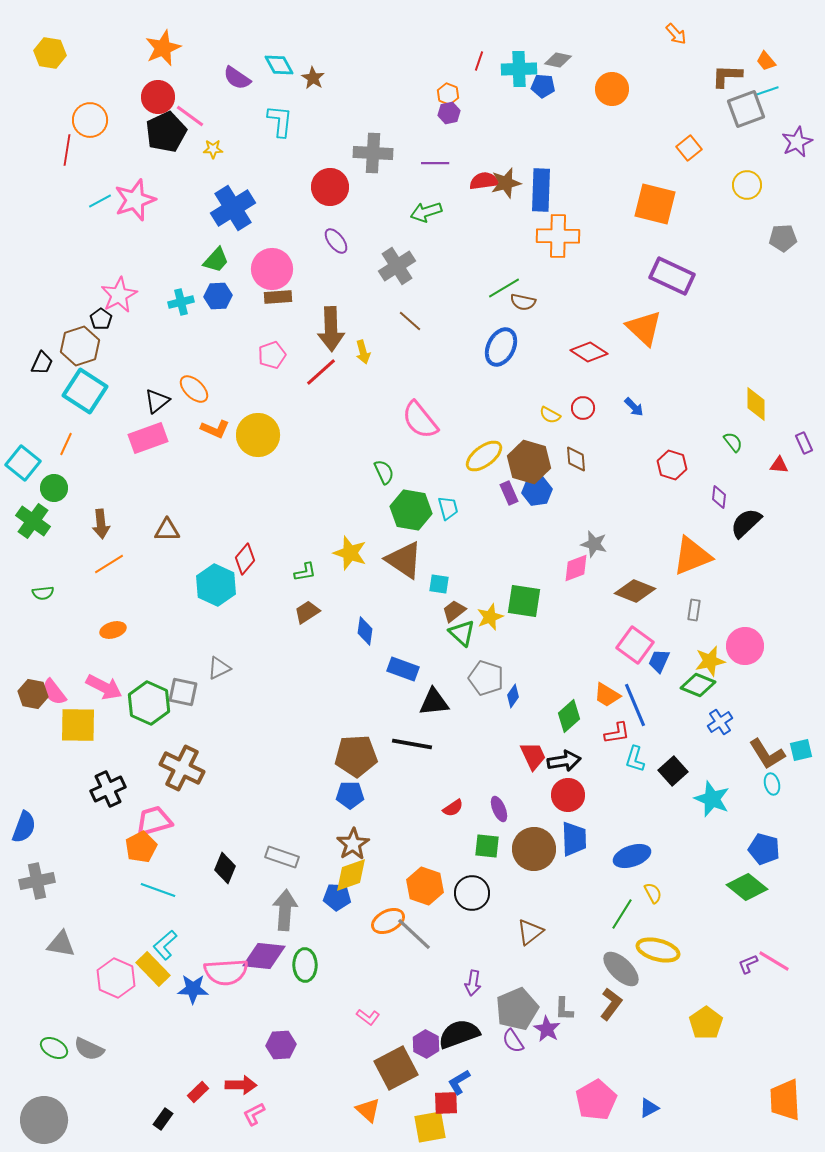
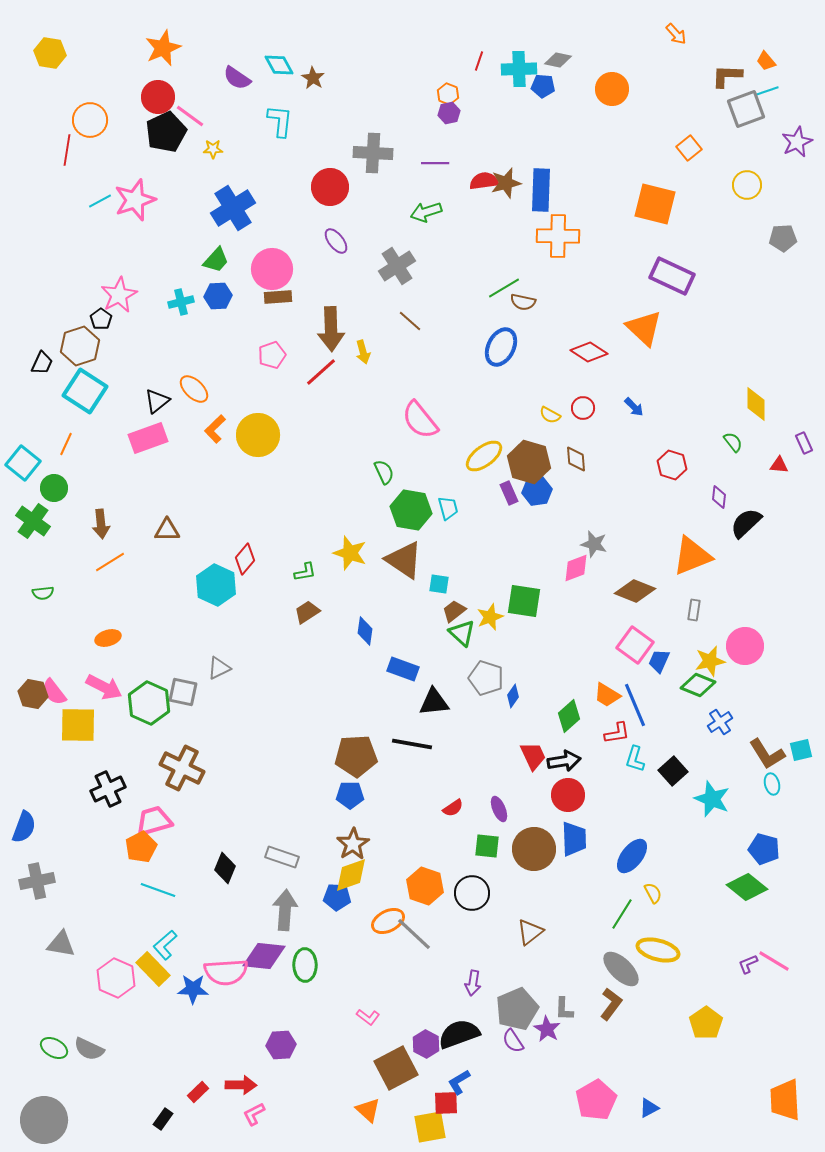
orange L-shape at (215, 429): rotated 112 degrees clockwise
orange line at (109, 564): moved 1 px right, 2 px up
orange ellipse at (113, 630): moved 5 px left, 8 px down
blue ellipse at (632, 856): rotated 33 degrees counterclockwise
